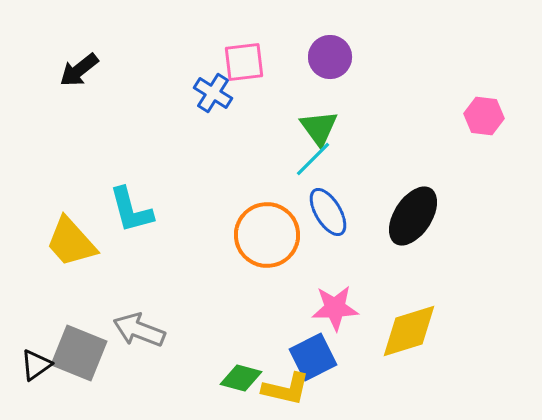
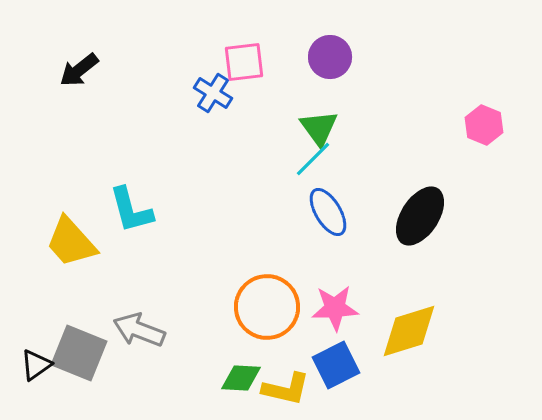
pink hexagon: moved 9 px down; rotated 15 degrees clockwise
black ellipse: moved 7 px right
orange circle: moved 72 px down
blue square: moved 23 px right, 8 px down
green diamond: rotated 12 degrees counterclockwise
